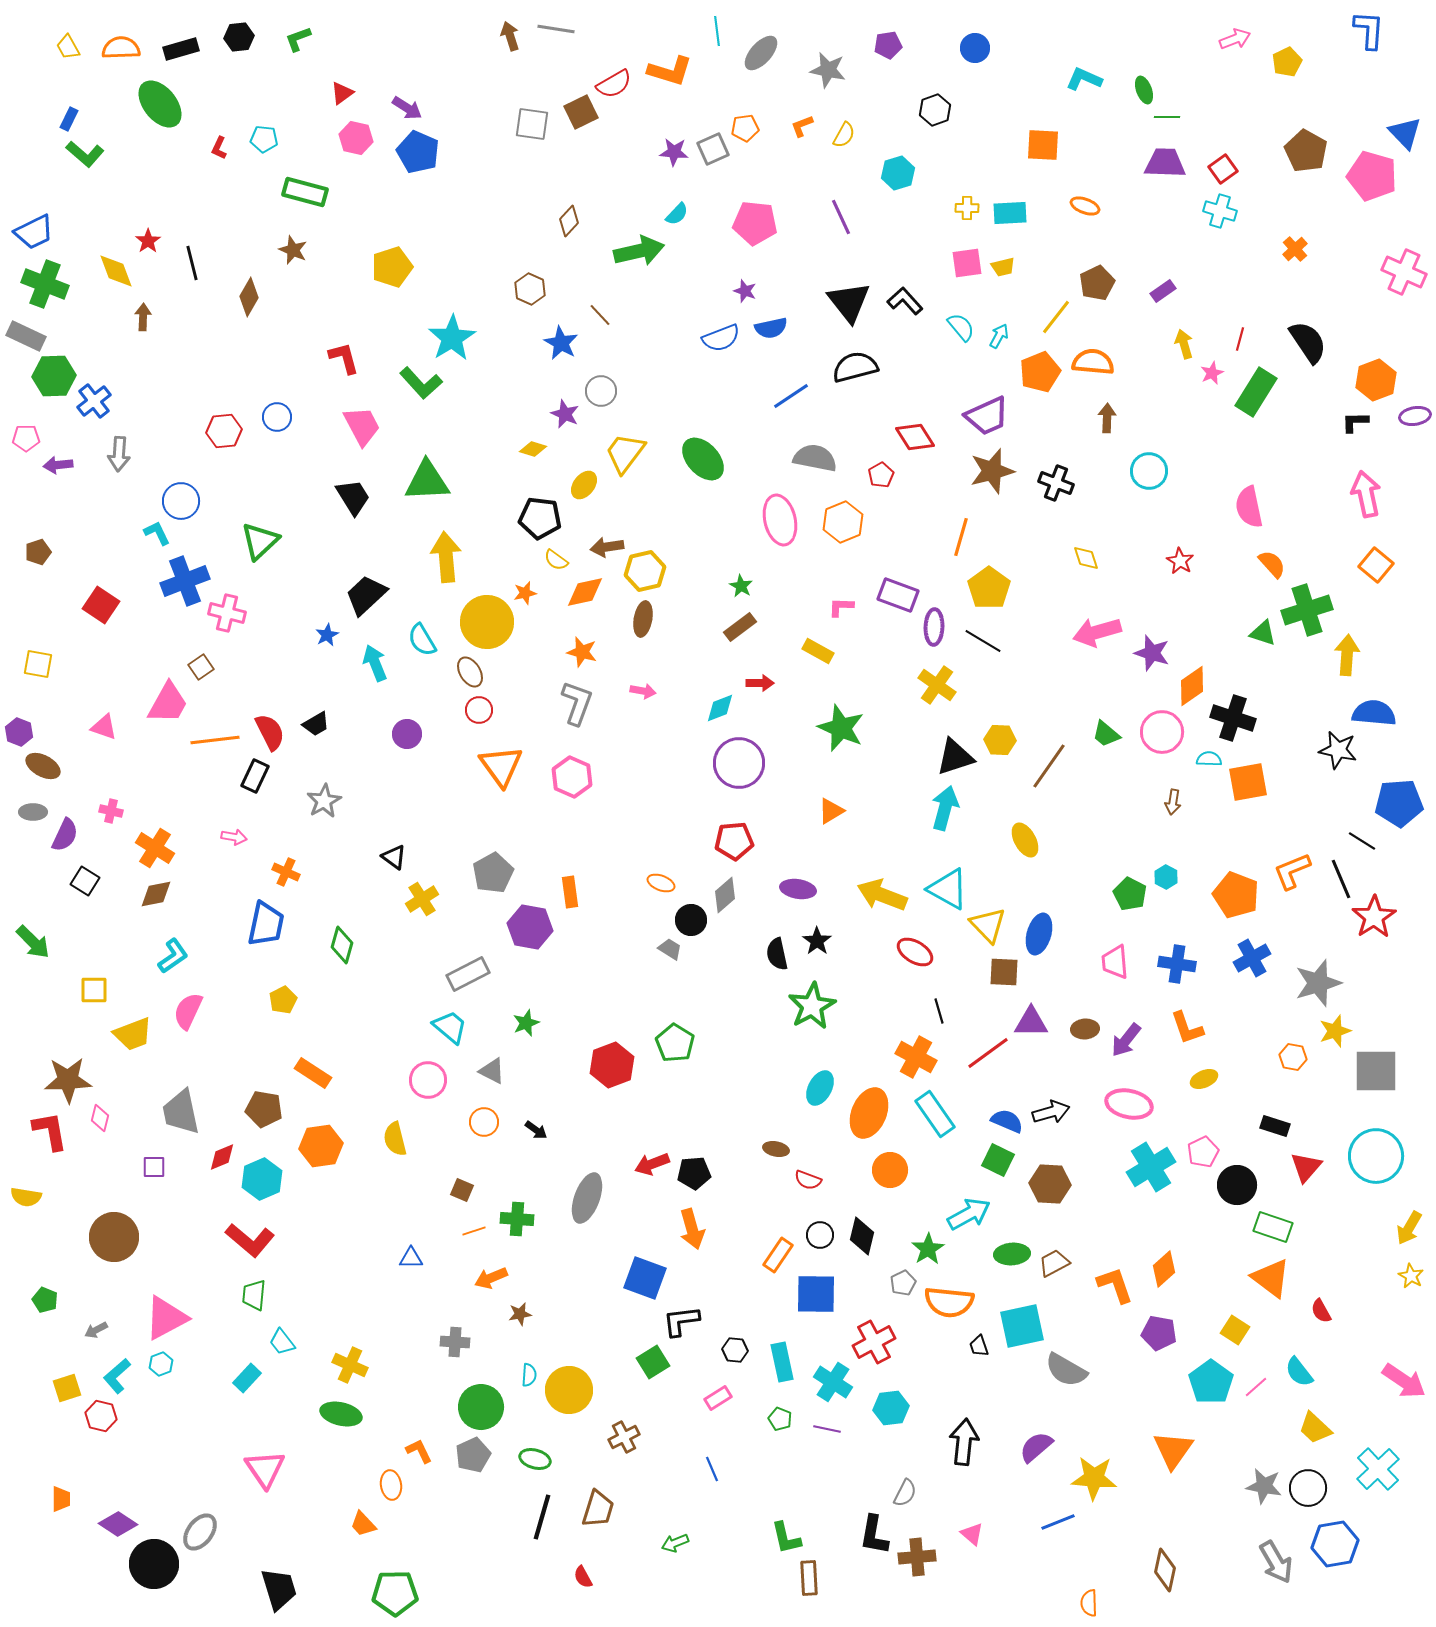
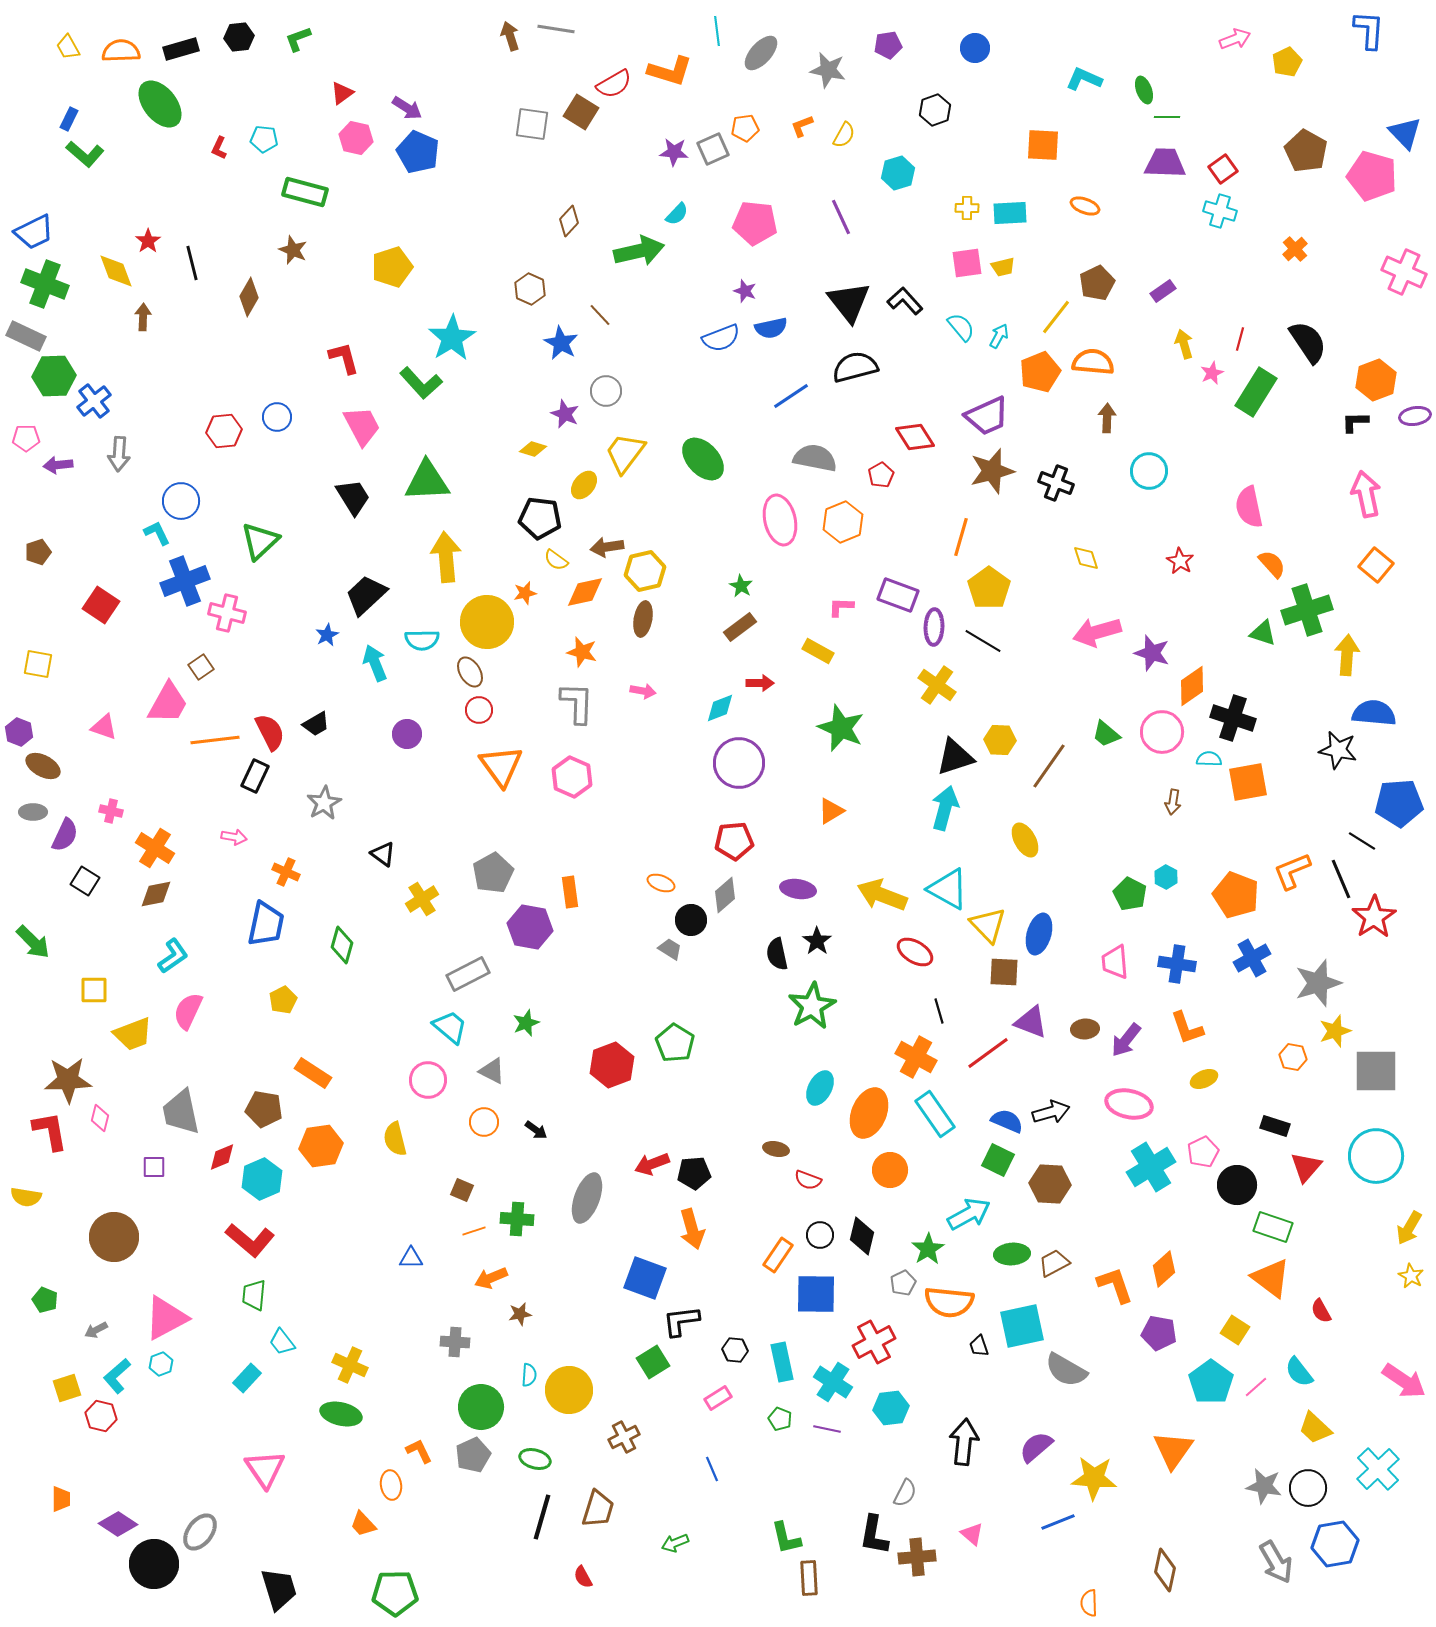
orange semicircle at (121, 48): moved 3 px down
brown square at (581, 112): rotated 32 degrees counterclockwise
gray circle at (601, 391): moved 5 px right
cyan semicircle at (422, 640): rotated 60 degrees counterclockwise
gray L-shape at (577, 703): rotated 18 degrees counterclockwise
gray star at (324, 801): moved 2 px down
black triangle at (394, 857): moved 11 px left, 3 px up
purple triangle at (1031, 1022): rotated 21 degrees clockwise
